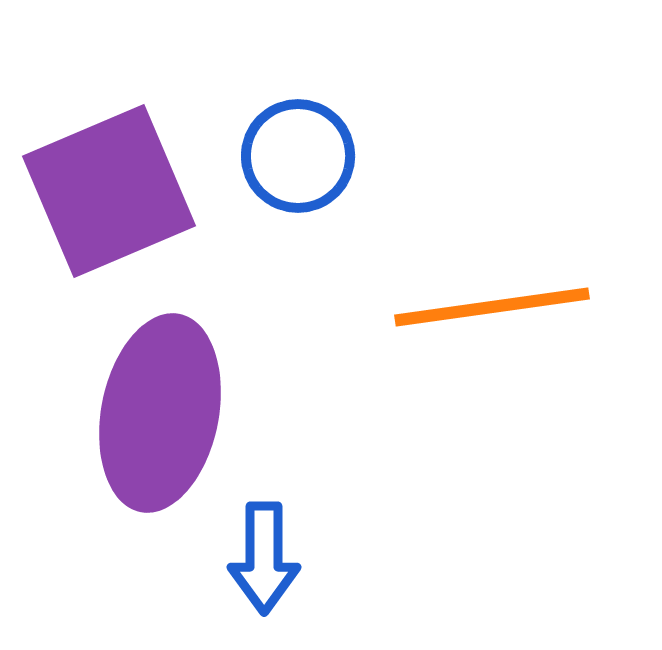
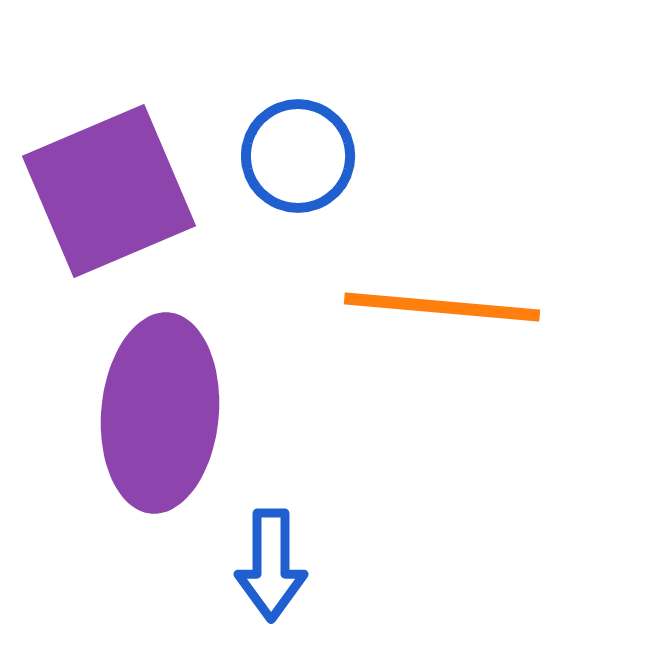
orange line: moved 50 px left; rotated 13 degrees clockwise
purple ellipse: rotated 6 degrees counterclockwise
blue arrow: moved 7 px right, 7 px down
